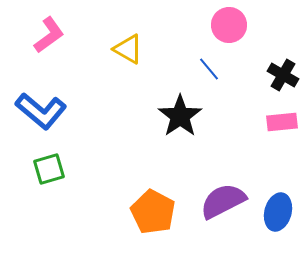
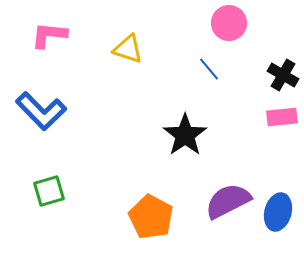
pink circle: moved 2 px up
pink L-shape: rotated 138 degrees counterclockwise
yellow triangle: rotated 12 degrees counterclockwise
blue L-shape: rotated 6 degrees clockwise
black star: moved 5 px right, 19 px down
pink rectangle: moved 5 px up
green square: moved 22 px down
purple semicircle: moved 5 px right
orange pentagon: moved 2 px left, 5 px down
